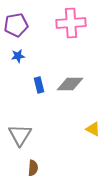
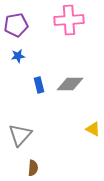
pink cross: moved 2 px left, 3 px up
gray triangle: rotated 10 degrees clockwise
